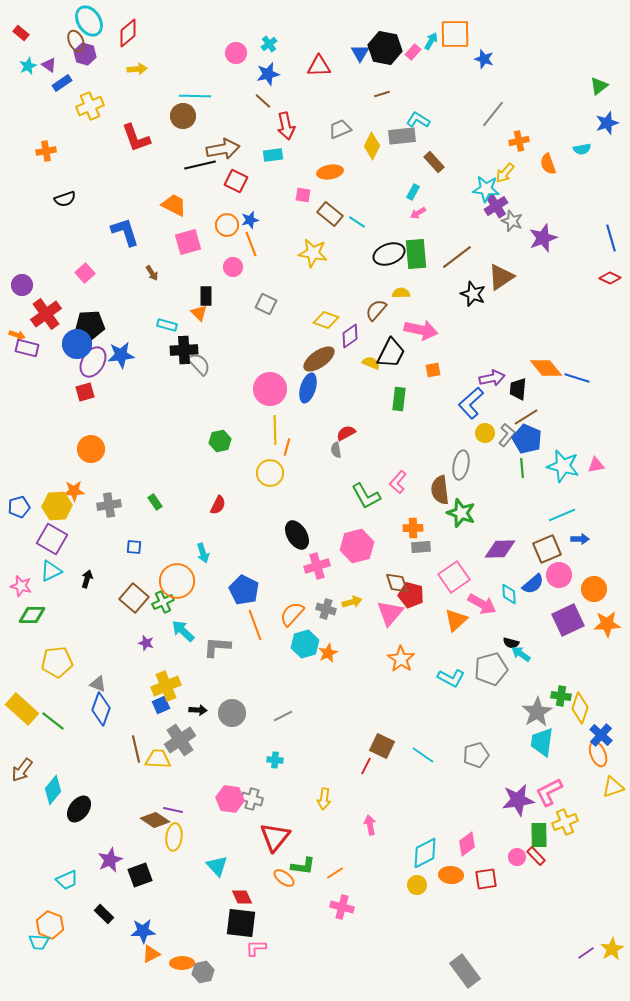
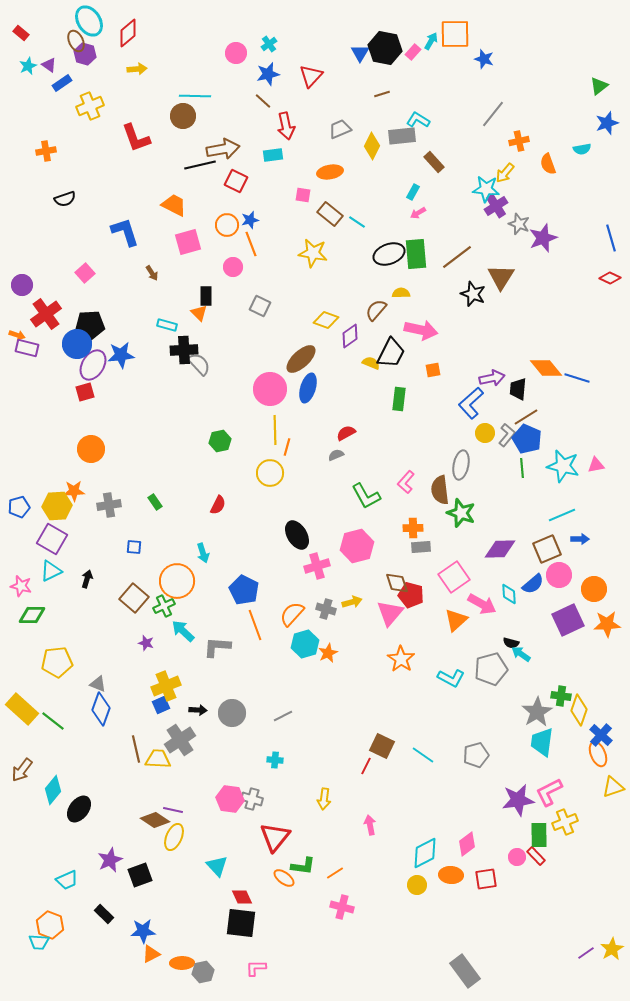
red triangle at (319, 66): moved 8 px left, 10 px down; rotated 45 degrees counterclockwise
gray star at (512, 221): moved 7 px right, 3 px down
brown triangle at (501, 277): rotated 24 degrees counterclockwise
gray square at (266, 304): moved 6 px left, 2 px down
brown ellipse at (319, 359): moved 18 px left; rotated 8 degrees counterclockwise
purple ellipse at (93, 362): moved 3 px down
gray semicircle at (336, 450): moved 5 px down; rotated 77 degrees clockwise
pink L-shape at (398, 482): moved 8 px right
green cross at (163, 602): moved 1 px right, 4 px down
yellow diamond at (580, 708): moved 1 px left, 2 px down
yellow ellipse at (174, 837): rotated 16 degrees clockwise
pink L-shape at (256, 948): moved 20 px down
